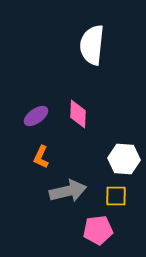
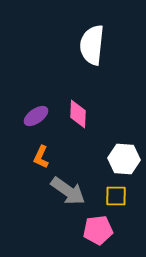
gray arrow: rotated 48 degrees clockwise
